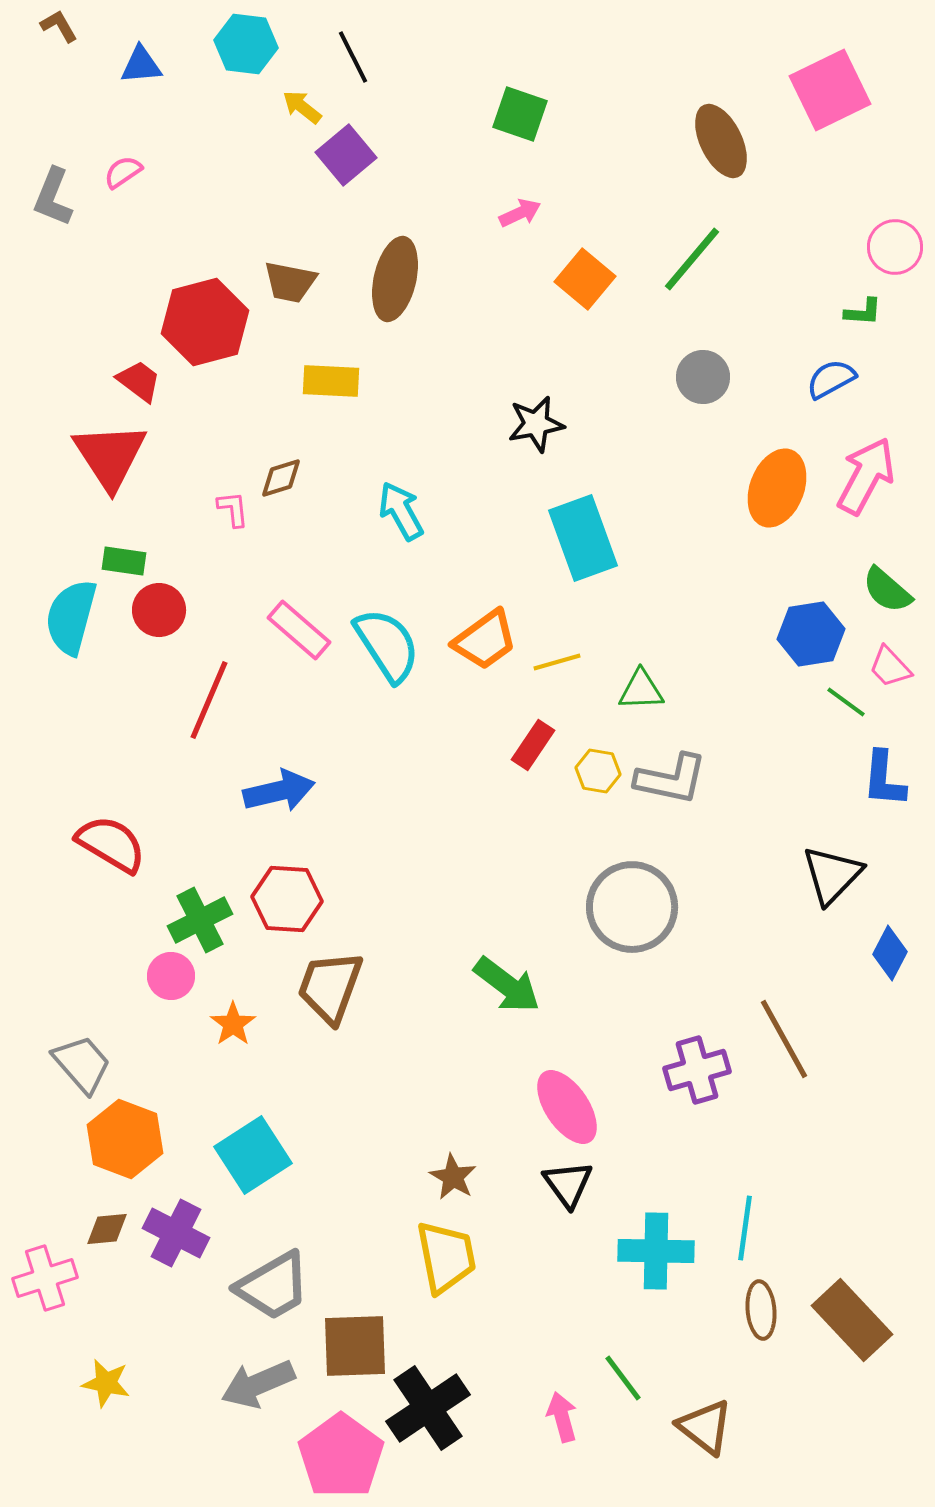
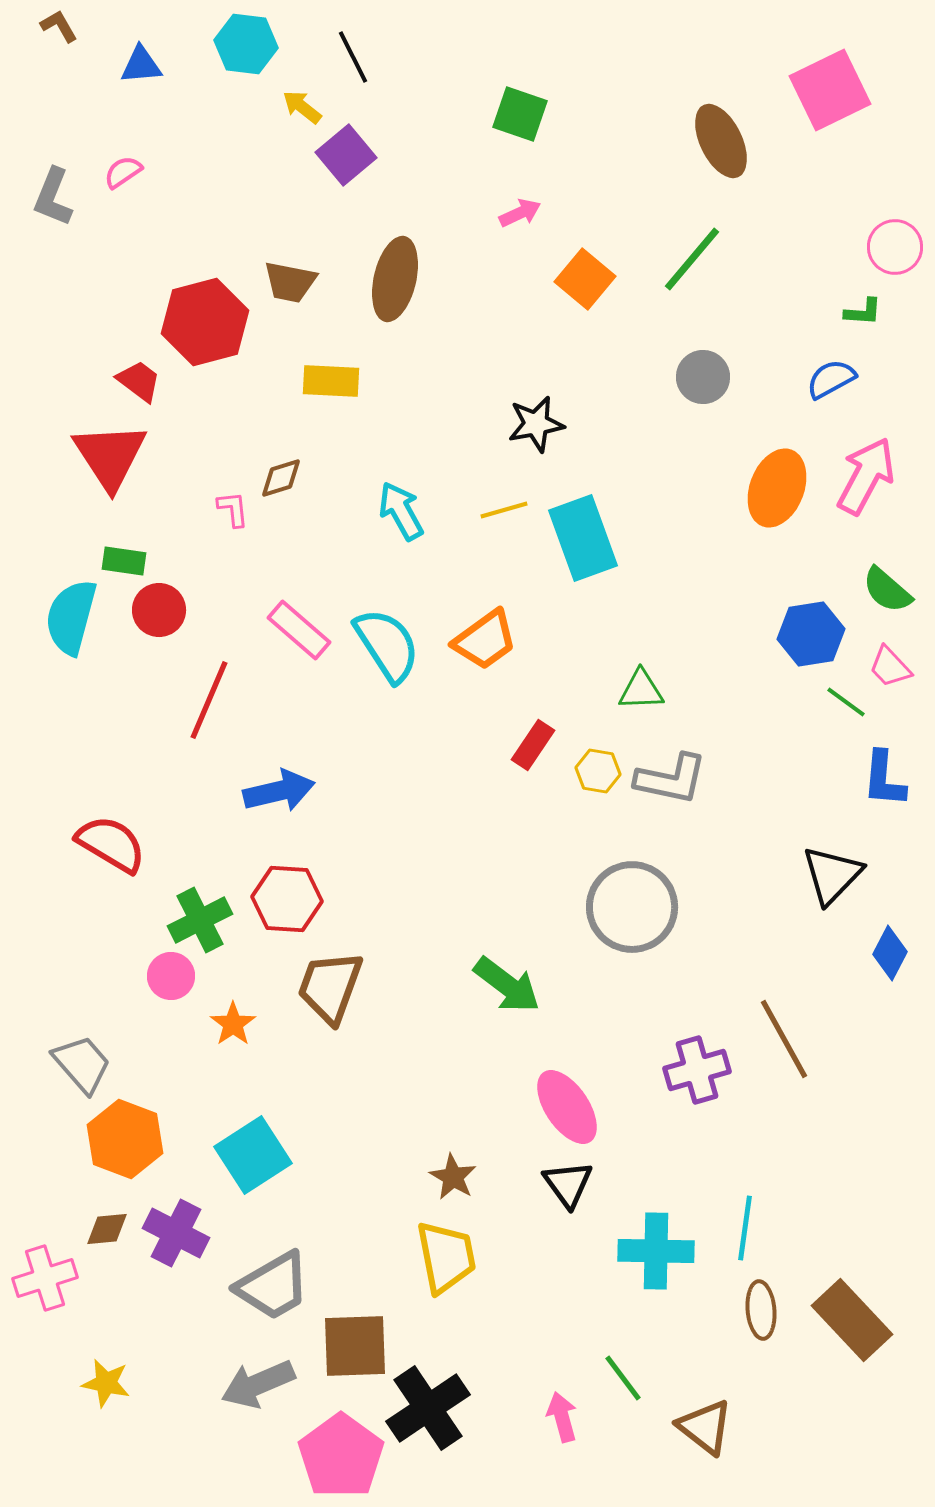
yellow line at (557, 662): moved 53 px left, 152 px up
